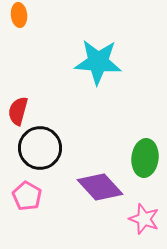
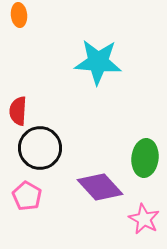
red semicircle: rotated 12 degrees counterclockwise
pink star: rotated 8 degrees clockwise
